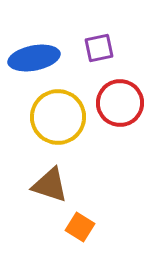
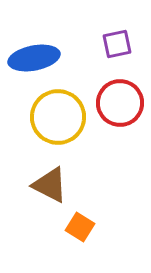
purple square: moved 18 px right, 4 px up
brown triangle: rotated 9 degrees clockwise
